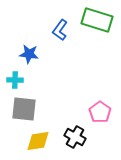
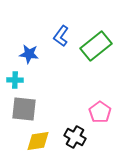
green rectangle: moved 1 px left, 26 px down; rotated 56 degrees counterclockwise
blue L-shape: moved 1 px right, 6 px down
